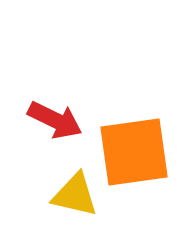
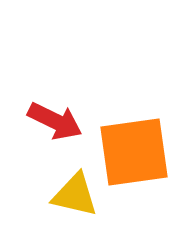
red arrow: moved 1 px down
